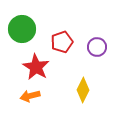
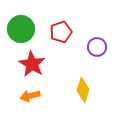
green circle: moved 1 px left
red pentagon: moved 1 px left, 10 px up
red star: moved 4 px left, 3 px up
yellow diamond: rotated 10 degrees counterclockwise
